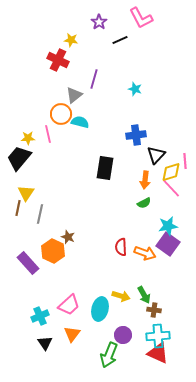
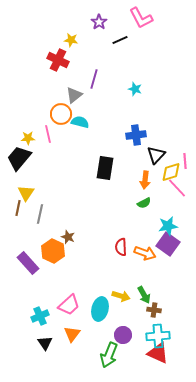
pink line at (171, 188): moved 6 px right
